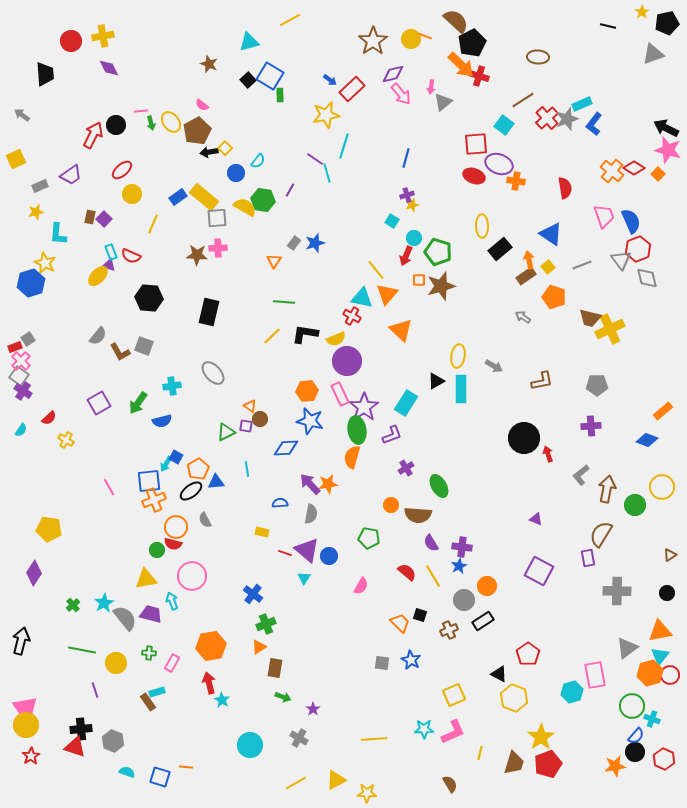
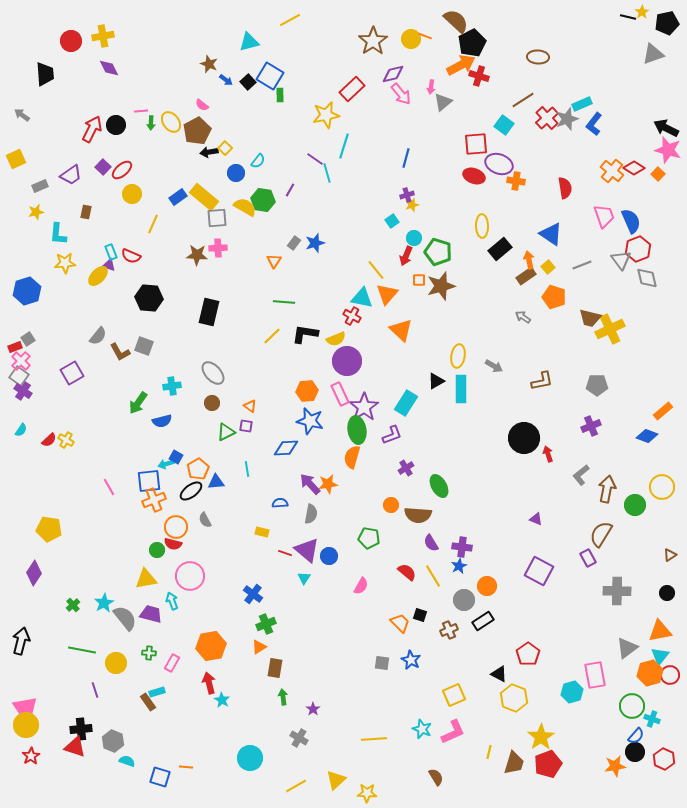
black line at (608, 26): moved 20 px right, 9 px up
orange arrow at (461, 65): rotated 72 degrees counterclockwise
black square at (248, 80): moved 2 px down
blue arrow at (330, 80): moved 104 px left
green arrow at (151, 123): rotated 16 degrees clockwise
red arrow at (93, 135): moved 1 px left, 6 px up
brown rectangle at (90, 217): moved 4 px left, 5 px up
purple square at (104, 219): moved 1 px left, 52 px up
cyan square at (392, 221): rotated 24 degrees clockwise
yellow star at (45, 263): moved 20 px right; rotated 30 degrees counterclockwise
blue hexagon at (31, 283): moved 4 px left, 8 px down
purple square at (99, 403): moved 27 px left, 30 px up
red semicircle at (49, 418): moved 22 px down
brown circle at (260, 419): moved 48 px left, 16 px up
purple cross at (591, 426): rotated 18 degrees counterclockwise
blue diamond at (647, 440): moved 4 px up
cyan arrow at (166, 464): rotated 42 degrees clockwise
purple rectangle at (588, 558): rotated 18 degrees counterclockwise
pink circle at (192, 576): moved 2 px left
green arrow at (283, 697): rotated 119 degrees counterclockwise
cyan star at (424, 729): moved 2 px left; rotated 24 degrees clockwise
cyan circle at (250, 745): moved 13 px down
yellow line at (480, 753): moved 9 px right, 1 px up
cyan semicircle at (127, 772): moved 11 px up
yellow triangle at (336, 780): rotated 15 degrees counterclockwise
yellow line at (296, 783): moved 3 px down
brown semicircle at (450, 784): moved 14 px left, 7 px up
